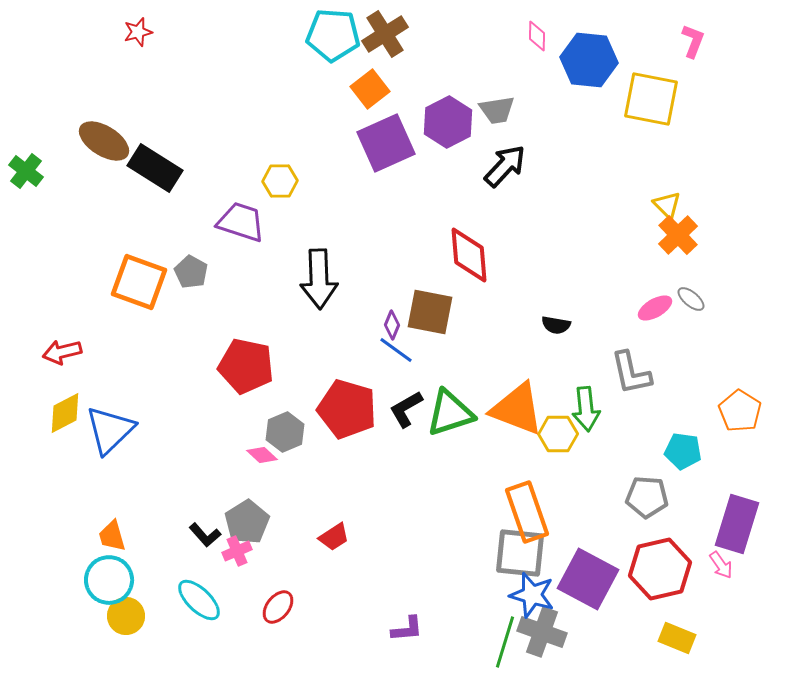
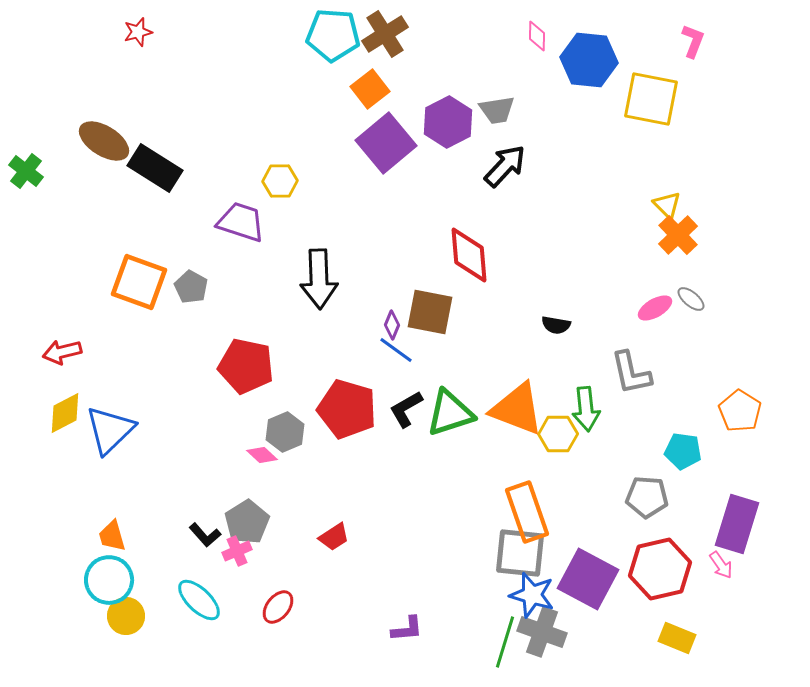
purple square at (386, 143): rotated 16 degrees counterclockwise
gray pentagon at (191, 272): moved 15 px down
